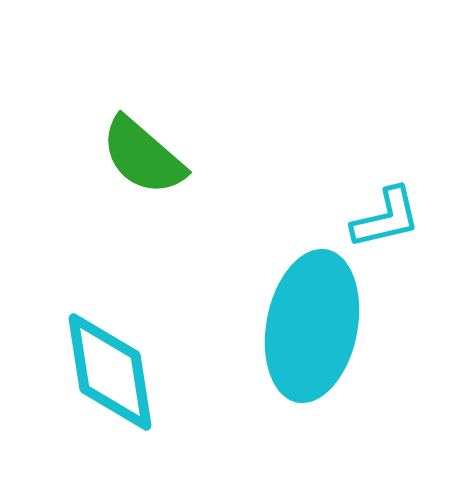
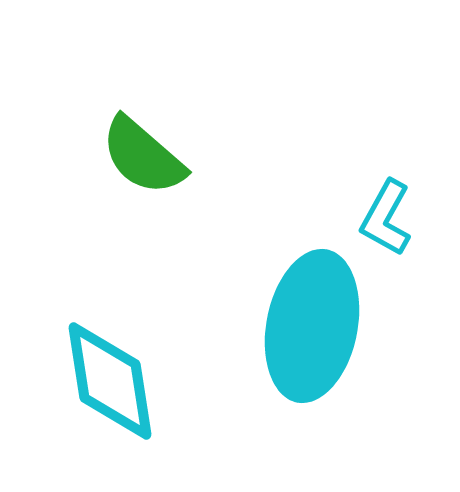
cyan L-shape: rotated 132 degrees clockwise
cyan diamond: moved 9 px down
